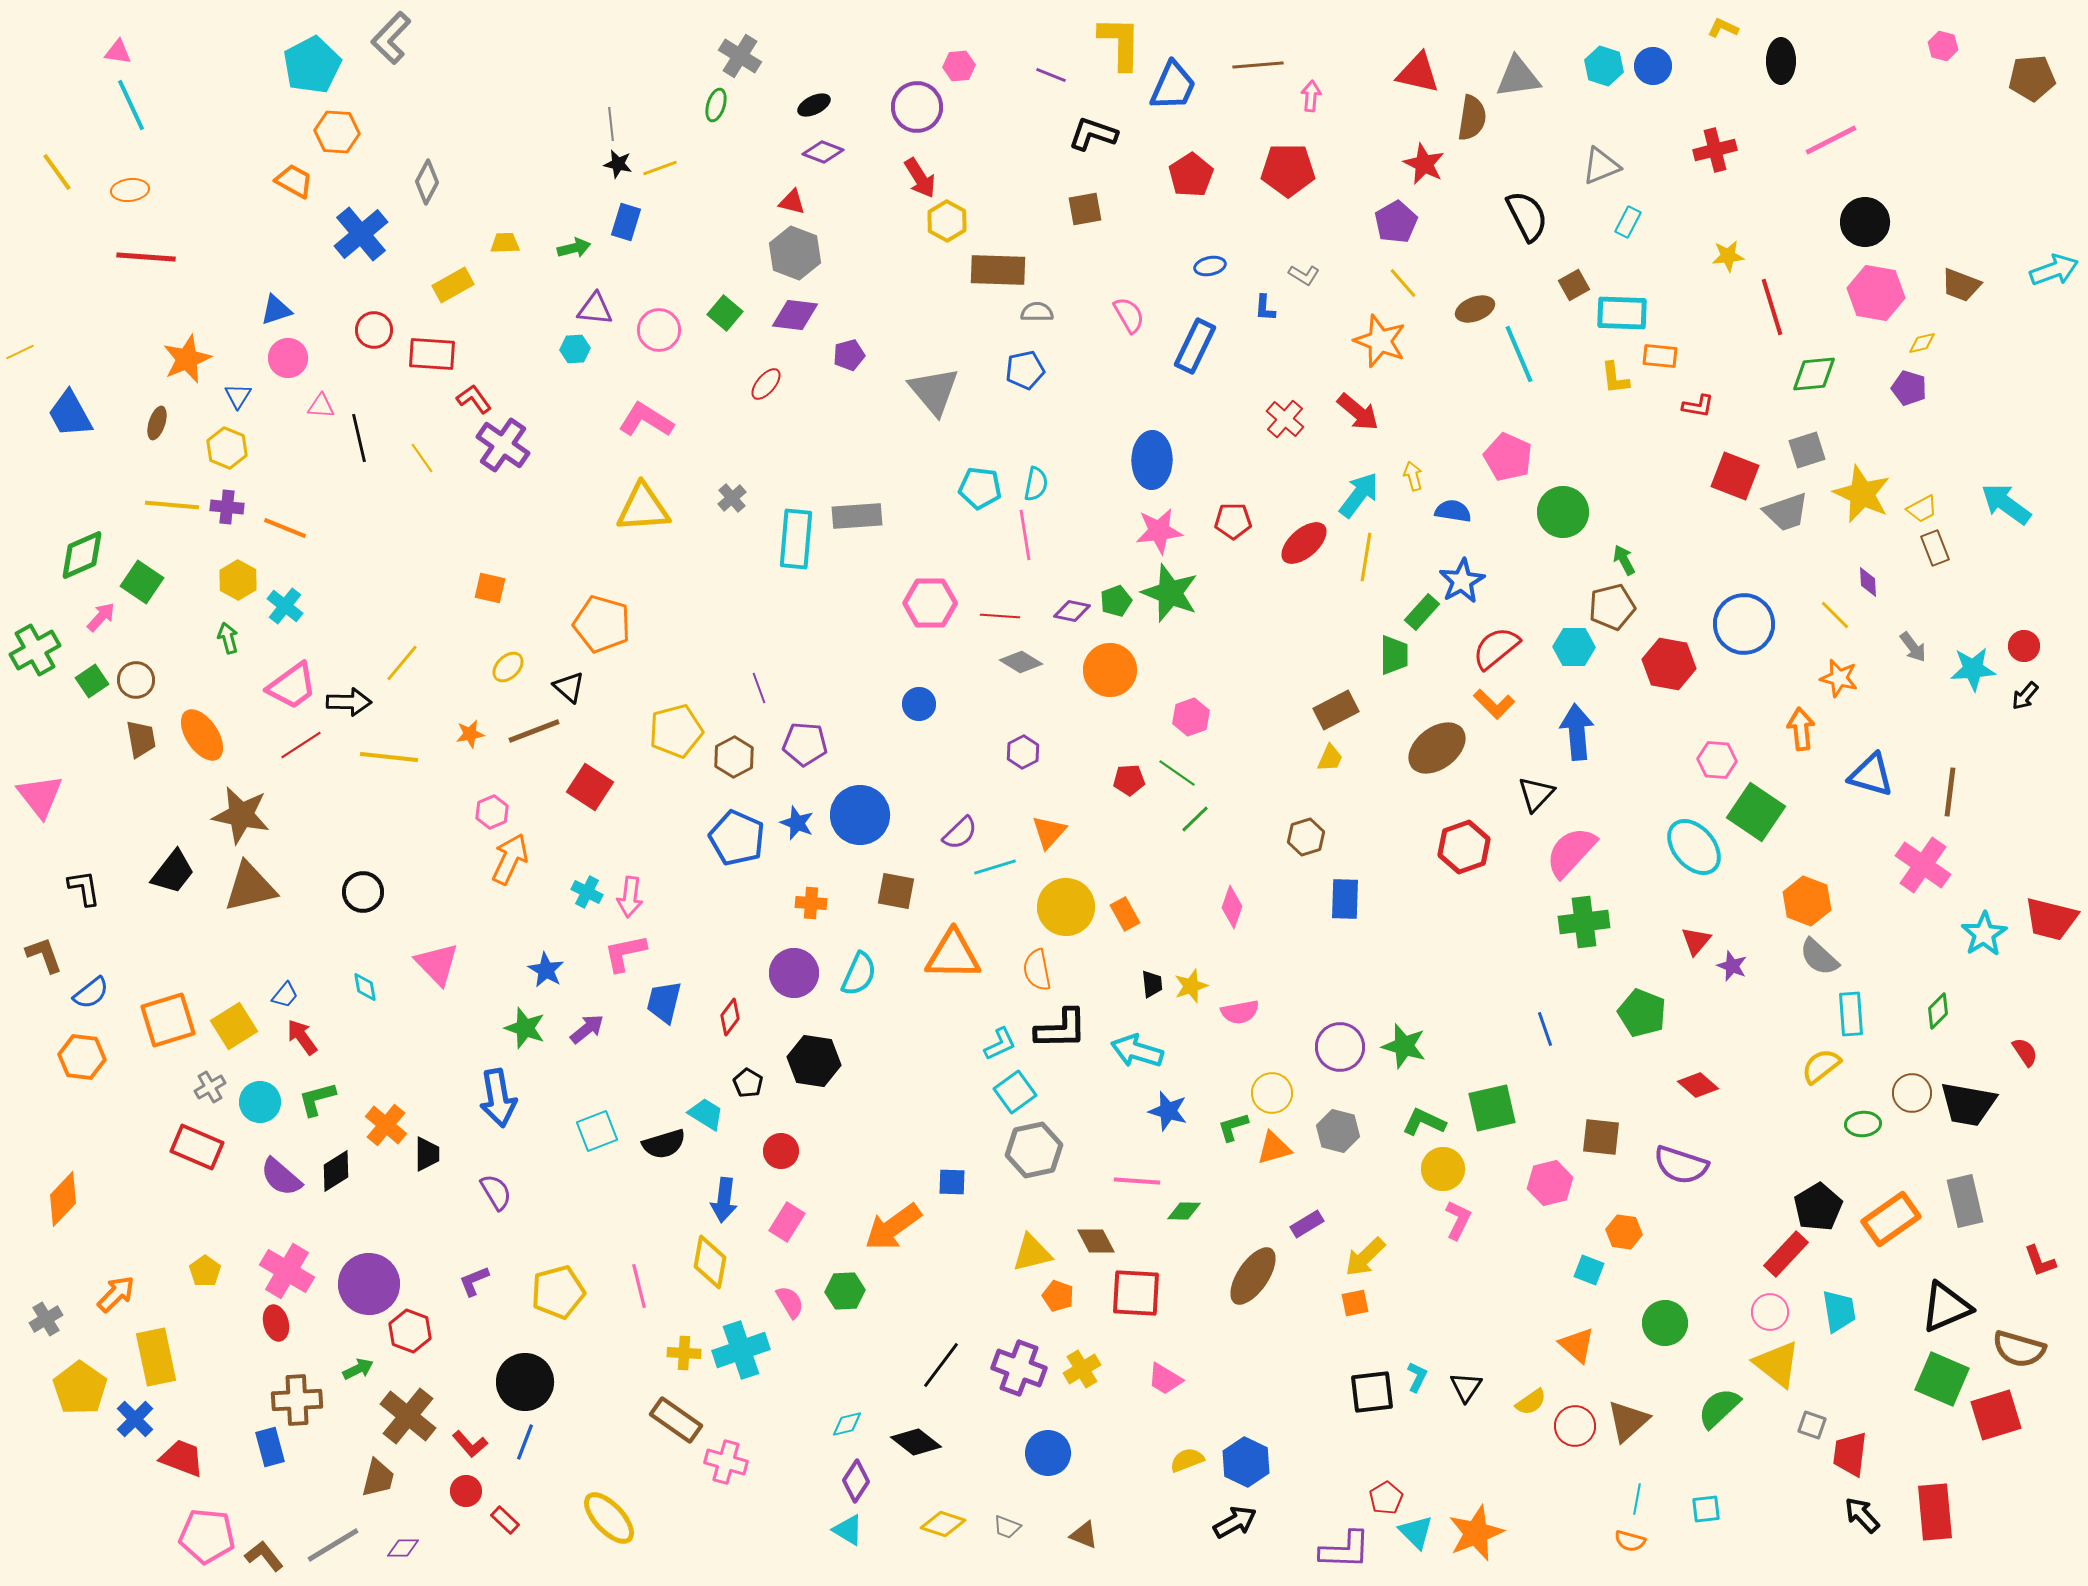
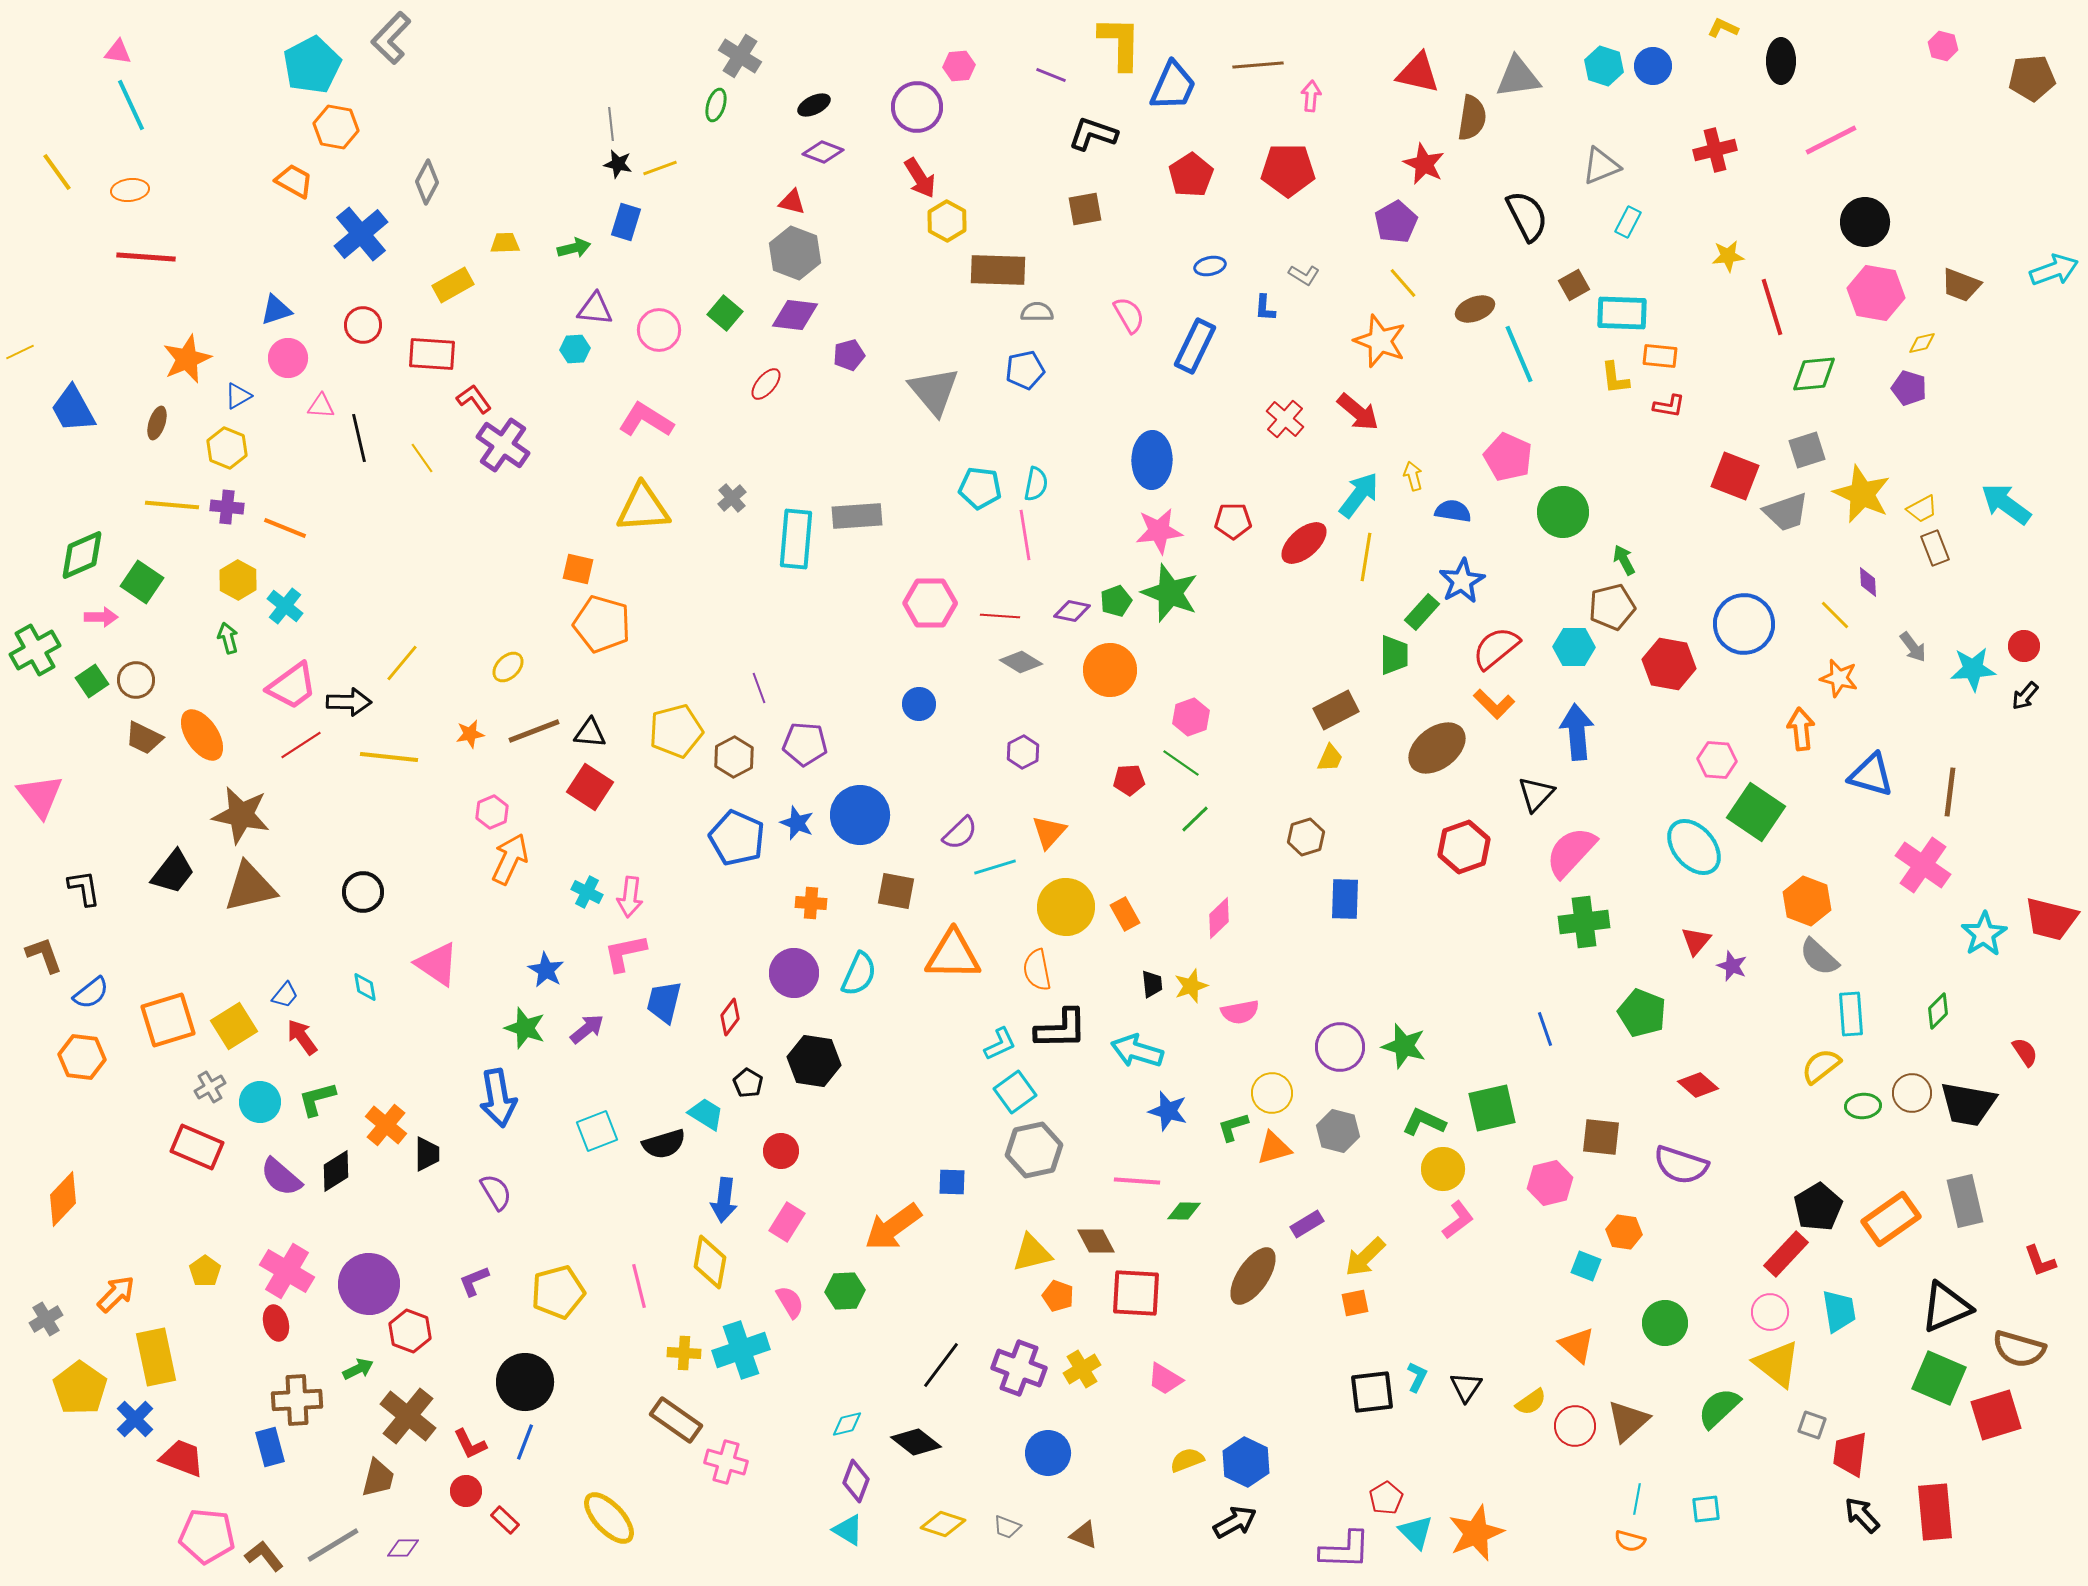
orange hexagon at (337, 132): moved 1 px left, 5 px up; rotated 6 degrees clockwise
red circle at (374, 330): moved 11 px left, 5 px up
blue triangle at (238, 396): rotated 28 degrees clockwise
red L-shape at (1698, 406): moved 29 px left
blue trapezoid at (70, 414): moved 3 px right, 5 px up
orange square at (490, 588): moved 88 px right, 19 px up
pink arrow at (101, 617): rotated 48 degrees clockwise
black triangle at (569, 687): moved 21 px right, 46 px down; rotated 36 degrees counterclockwise
brown trapezoid at (141, 739): moved 3 px right, 1 px up; rotated 126 degrees clockwise
green line at (1177, 773): moved 4 px right, 10 px up
pink diamond at (1232, 907): moved 13 px left, 11 px down; rotated 27 degrees clockwise
pink triangle at (437, 964): rotated 12 degrees counterclockwise
green ellipse at (1863, 1124): moved 18 px up
pink L-shape at (1458, 1220): rotated 27 degrees clockwise
cyan square at (1589, 1270): moved 3 px left, 4 px up
green square at (1942, 1379): moved 3 px left, 1 px up
red L-shape at (470, 1444): rotated 15 degrees clockwise
purple diamond at (856, 1481): rotated 12 degrees counterclockwise
